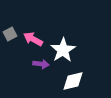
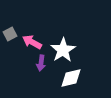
pink arrow: moved 1 px left, 3 px down
purple arrow: moved 1 px up; rotated 91 degrees clockwise
white diamond: moved 2 px left, 3 px up
